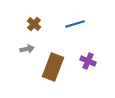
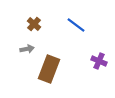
blue line: moved 1 px right, 1 px down; rotated 54 degrees clockwise
purple cross: moved 11 px right
brown rectangle: moved 4 px left, 2 px down
